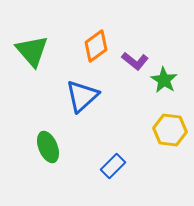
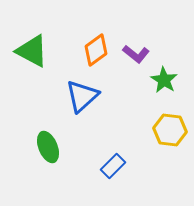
orange diamond: moved 4 px down
green triangle: rotated 21 degrees counterclockwise
purple L-shape: moved 1 px right, 7 px up
